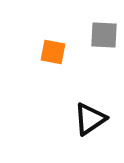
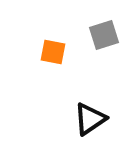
gray square: rotated 20 degrees counterclockwise
